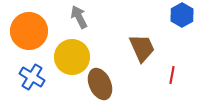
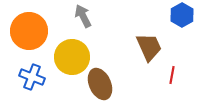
gray arrow: moved 4 px right, 1 px up
brown trapezoid: moved 7 px right, 1 px up
blue cross: rotated 10 degrees counterclockwise
